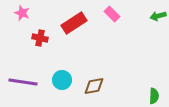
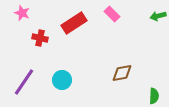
purple line: moved 1 px right; rotated 64 degrees counterclockwise
brown diamond: moved 28 px right, 13 px up
